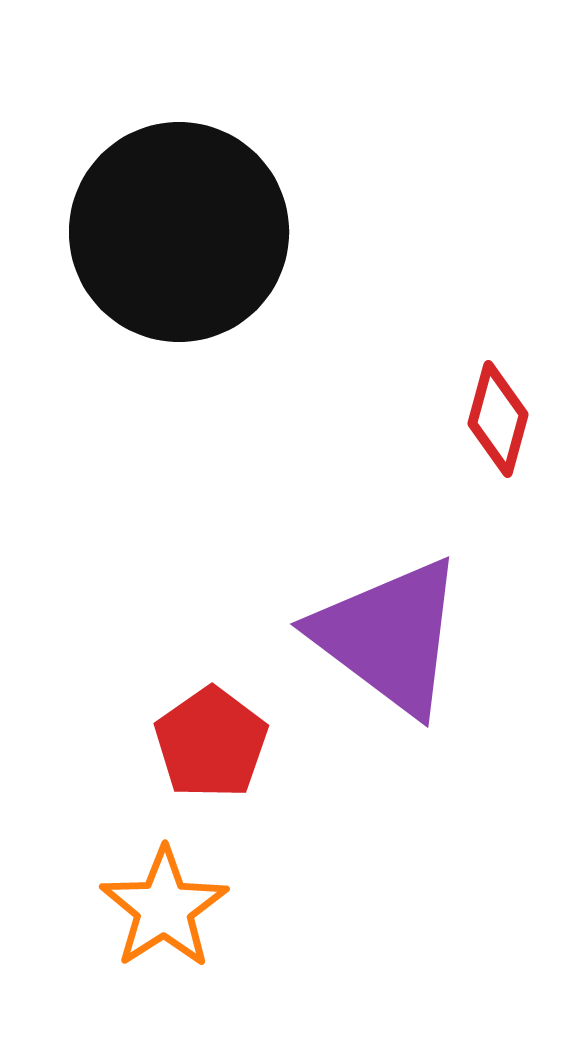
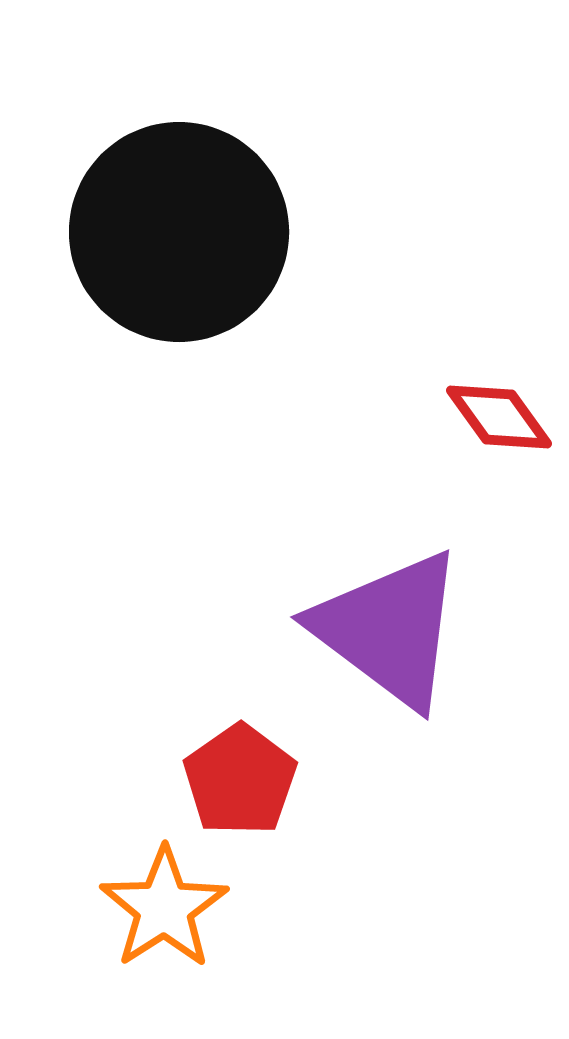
red diamond: moved 1 px right, 2 px up; rotated 51 degrees counterclockwise
purple triangle: moved 7 px up
red pentagon: moved 29 px right, 37 px down
